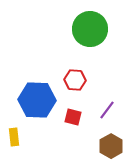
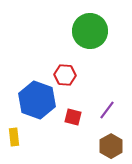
green circle: moved 2 px down
red hexagon: moved 10 px left, 5 px up
blue hexagon: rotated 18 degrees clockwise
